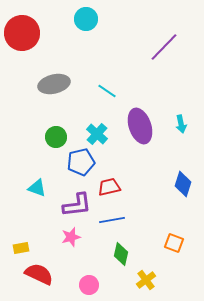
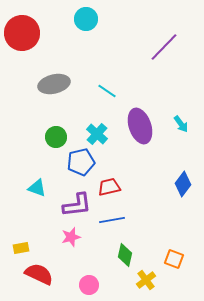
cyan arrow: rotated 24 degrees counterclockwise
blue diamond: rotated 20 degrees clockwise
orange square: moved 16 px down
green diamond: moved 4 px right, 1 px down
